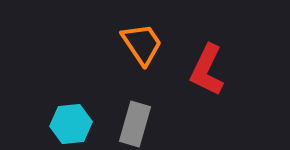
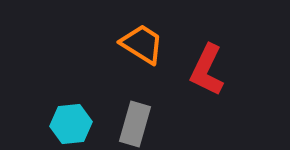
orange trapezoid: rotated 24 degrees counterclockwise
